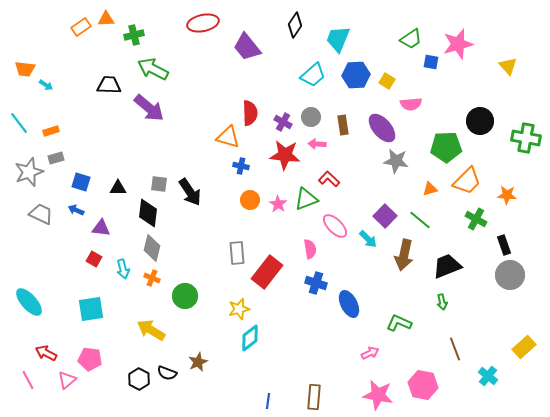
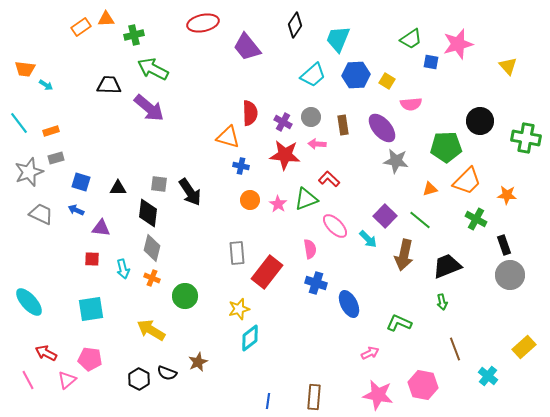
red square at (94, 259): moved 2 px left; rotated 28 degrees counterclockwise
